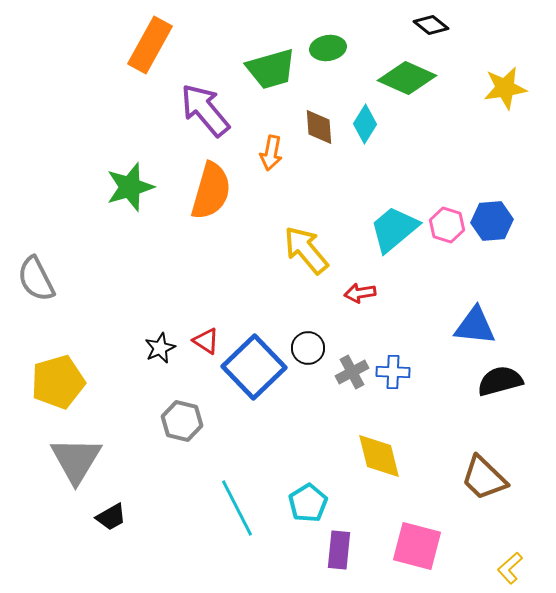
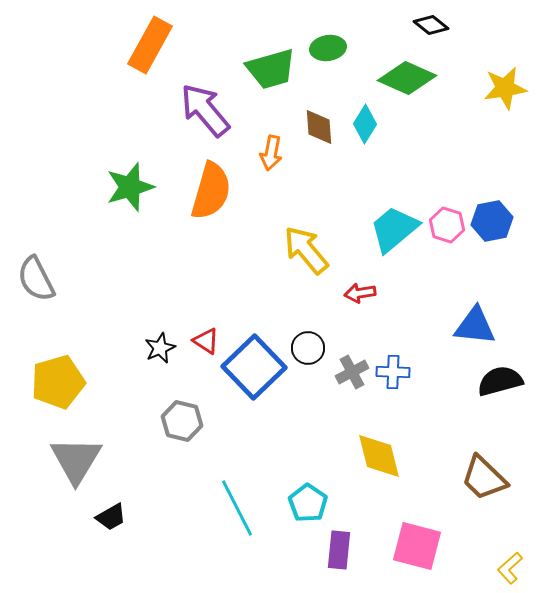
blue hexagon: rotated 6 degrees counterclockwise
cyan pentagon: rotated 6 degrees counterclockwise
